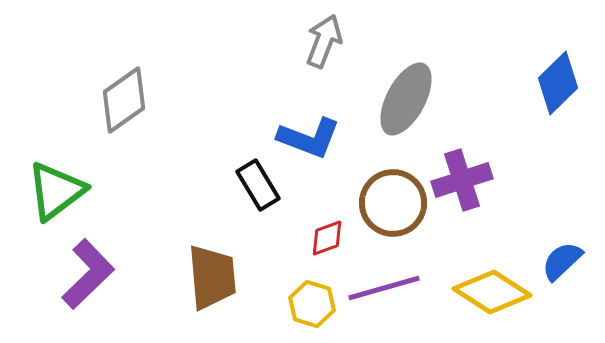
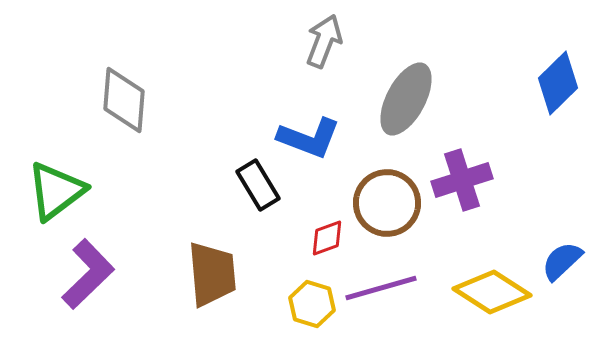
gray diamond: rotated 50 degrees counterclockwise
brown circle: moved 6 px left
brown trapezoid: moved 3 px up
purple line: moved 3 px left
